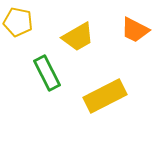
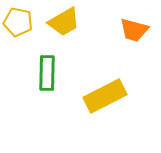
orange trapezoid: moved 1 px left; rotated 12 degrees counterclockwise
yellow trapezoid: moved 14 px left, 15 px up
green rectangle: rotated 28 degrees clockwise
